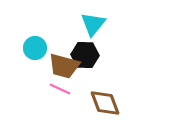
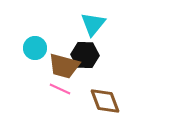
brown diamond: moved 2 px up
